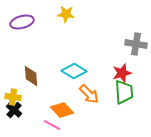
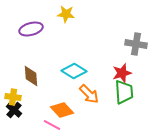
purple ellipse: moved 9 px right, 7 px down
